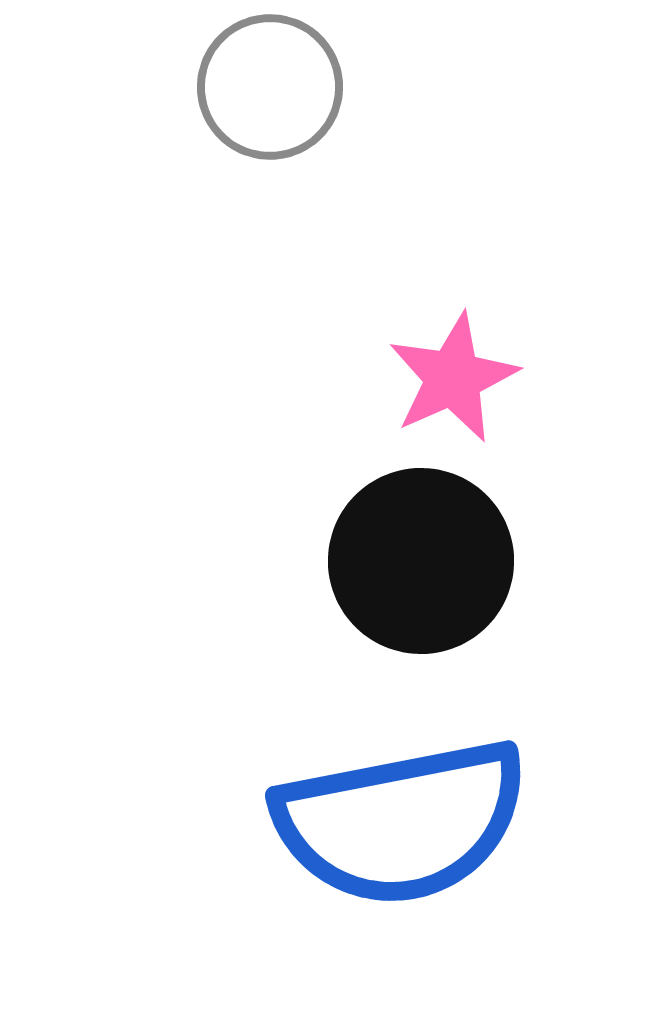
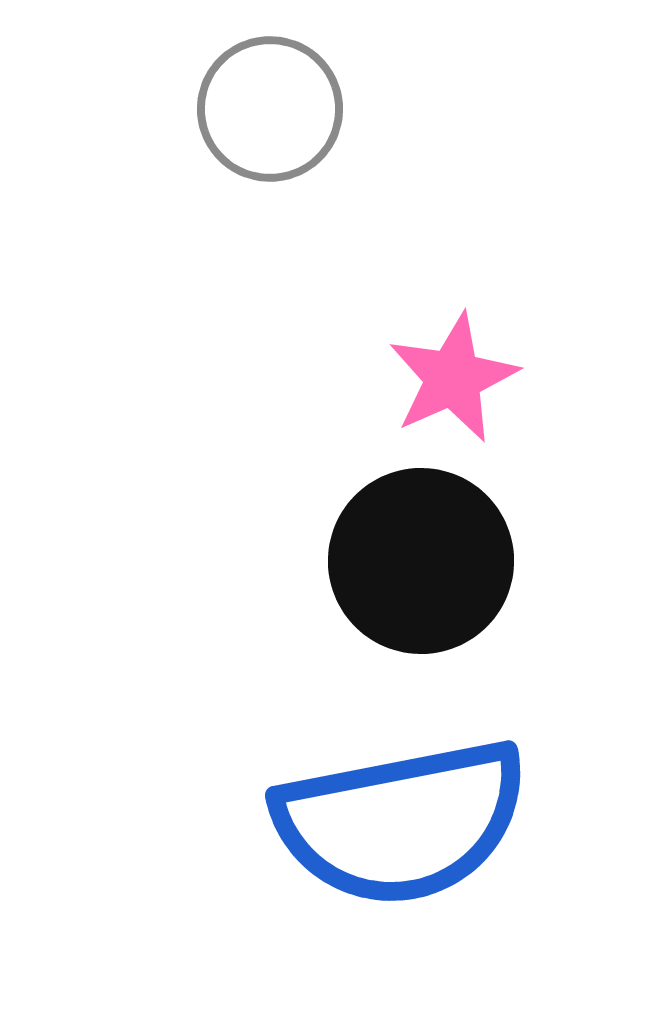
gray circle: moved 22 px down
